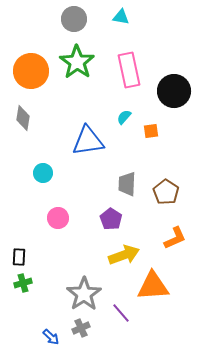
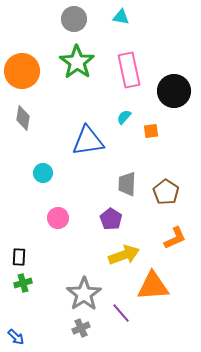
orange circle: moved 9 px left
blue arrow: moved 35 px left
